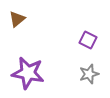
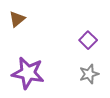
purple square: rotated 18 degrees clockwise
